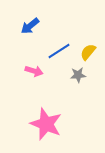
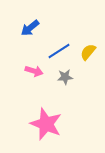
blue arrow: moved 2 px down
gray star: moved 13 px left, 2 px down
